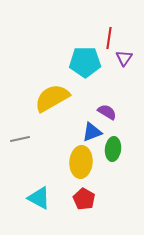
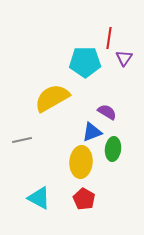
gray line: moved 2 px right, 1 px down
